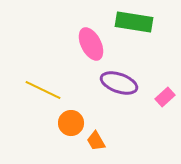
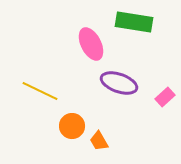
yellow line: moved 3 px left, 1 px down
orange circle: moved 1 px right, 3 px down
orange trapezoid: moved 3 px right
